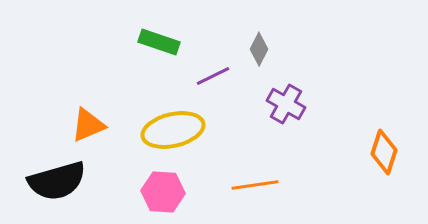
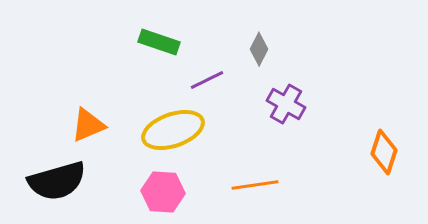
purple line: moved 6 px left, 4 px down
yellow ellipse: rotated 6 degrees counterclockwise
